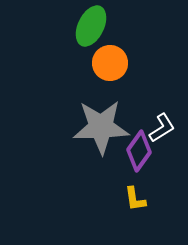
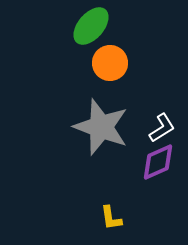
green ellipse: rotated 15 degrees clockwise
gray star: rotated 22 degrees clockwise
purple diamond: moved 19 px right, 11 px down; rotated 30 degrees clockwise
yellow L-shape: moved 24 px left, 19 px down
